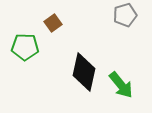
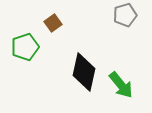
green pentagon: rotated 20 degrees counterclockwise
